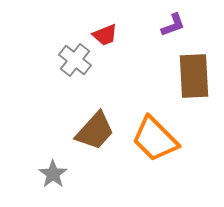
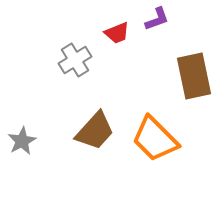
purple L-shape: moved 16 px left, 6 px up
red trapezoid: moved 12 px right, 2 px up
gray cross: rotated 20 degrees clockwise
brown rectangle: rotated 9 degrees counterclockwise
gray star: moved 31 px left, 33 px up; rotated 8 degrees clockwise
